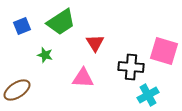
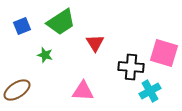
pink square: moved 2 px down
pink triangle: moved 13 px down
cyan cross: moved 2 px right, 4 px up
